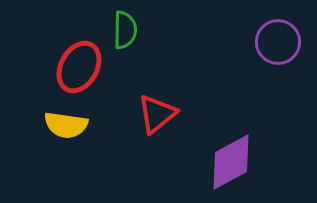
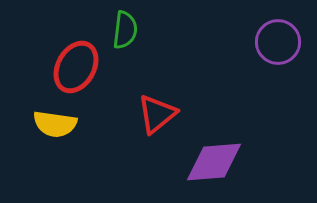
green semicircle: rotated 6 degrees clockwise
red ellipse: moved 3 px left
yellow semicircle: moved 11 px left, 1 px up
purple diamond: moved 17 px left; rotated 24 degrees clockwise
